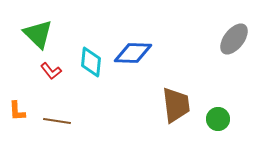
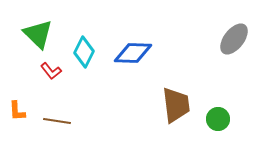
cyan diamond: moved 7 px left, 10 px up; rotated 20 degrees clockwise
